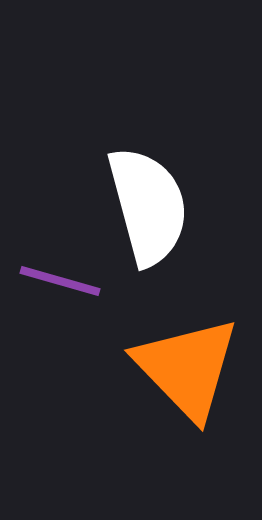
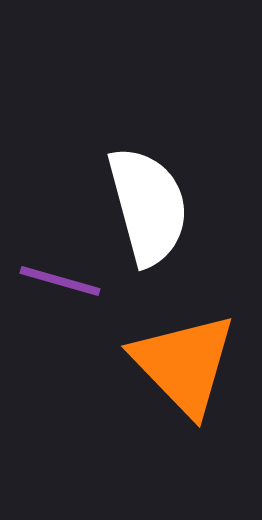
orange triangle: moved 3 px left, 4 px up
